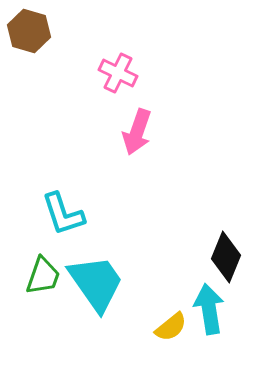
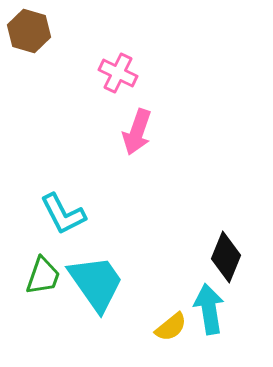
cyan L-shape: rotated 9 degrees counterclockwise
